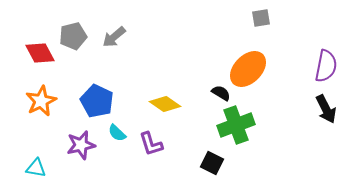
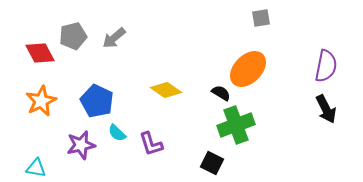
gray arrow: moved 1 px down
yellow diamond: moved 1 px right, 14 px up
